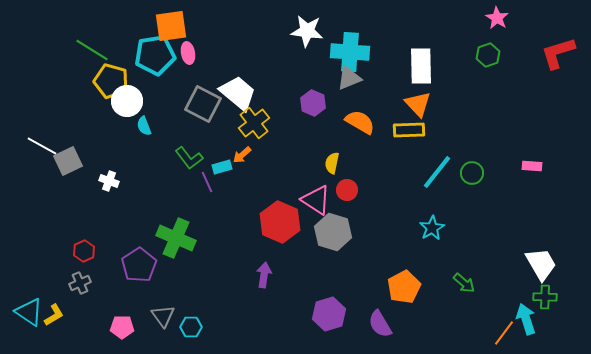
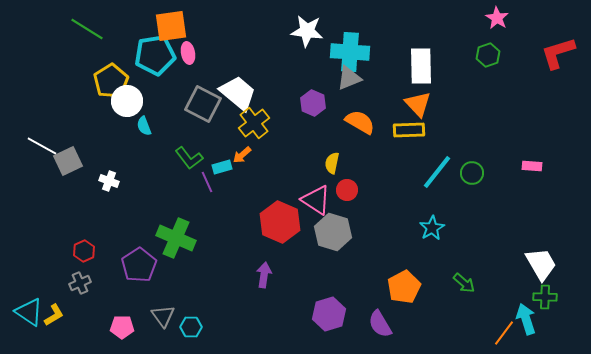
green line at (92, 50): moved 5 px left, 21 px up
yellow pentagon at (111, 81): rotated 24 degrees clockwise
